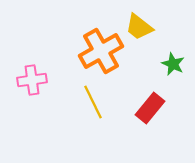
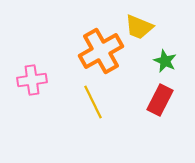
yellow trapezoid: rotated 16 degrees counterclockwise
green star: moved 8 px left, 3 px up
red rectangle: moved 10 px right, 8 px up; rotated 12 degrees counterclockwise
